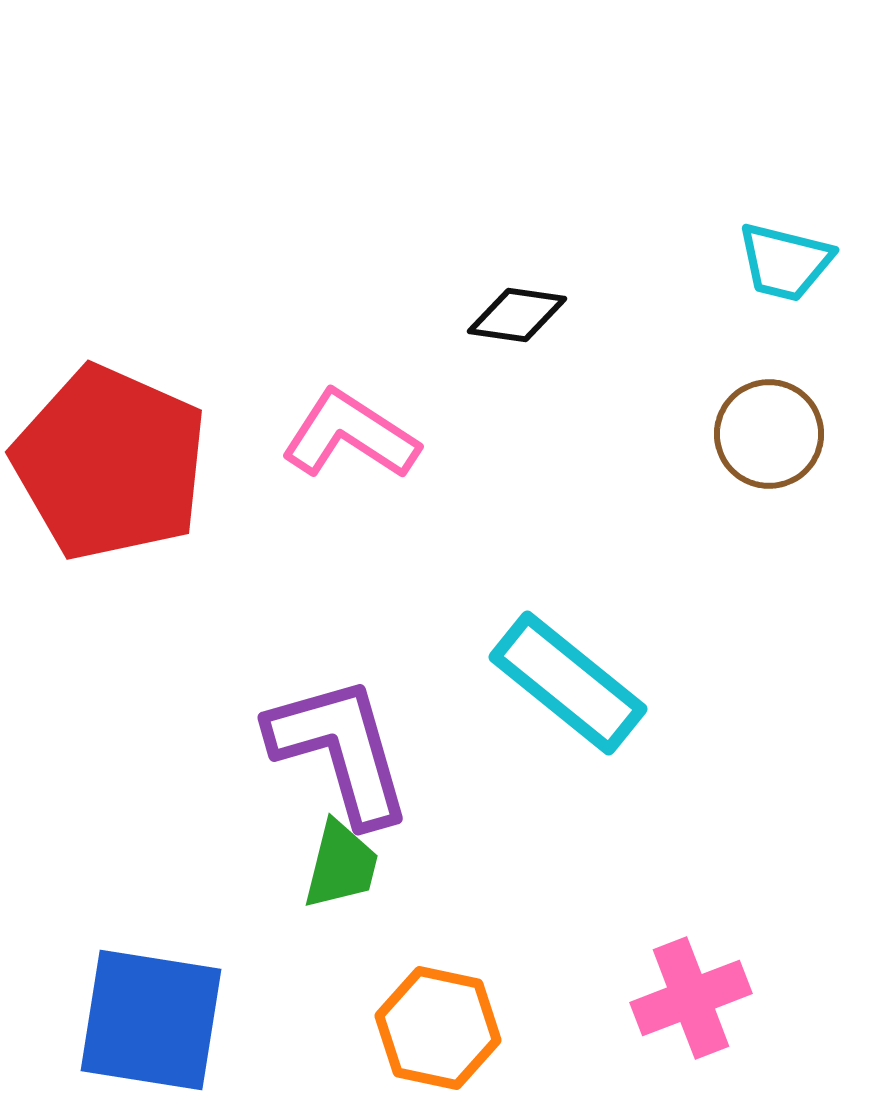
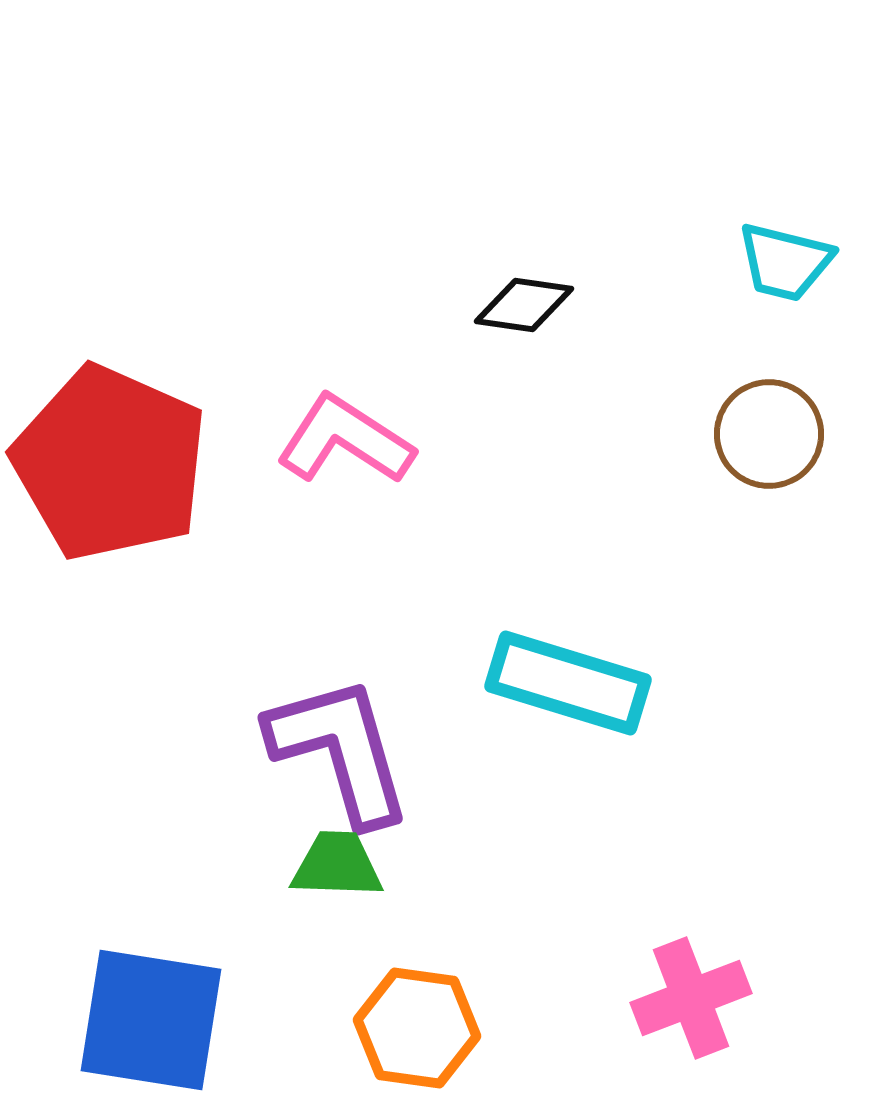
black diamond: moved 7 px right, 10 px up
pink L-shape: moved 5 px left, 5 px down
cyan rectangle: rotated 22 degrees counterclockwise
green trapezoid: moved 4 px left; rotated 102 degrees counterclockwise
orange hexagon: moved 21 px left; rotated 4 degrees counterclockwise
